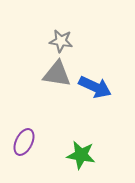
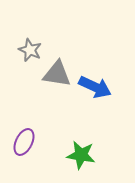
gray star: moved 31 px left, 9 px down; rotated 15 degrees clockwise
